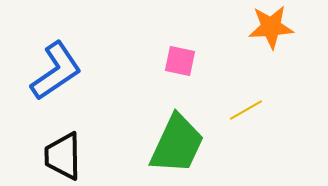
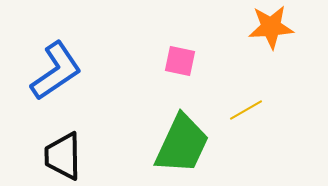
green trapezoid: moved 5 px right
